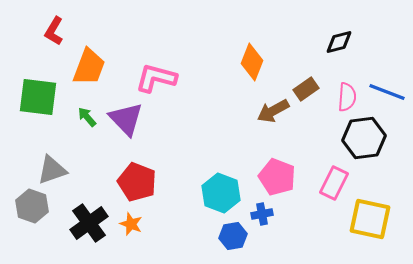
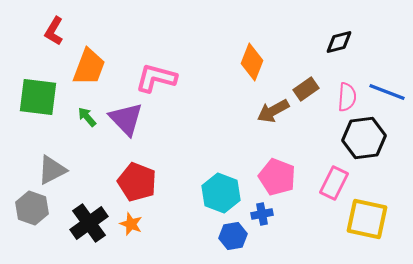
gray triangle: rotated 8 degrees counterclockwise
gray hexagon: moved 2 px down
yellow square: moved 3 px left
